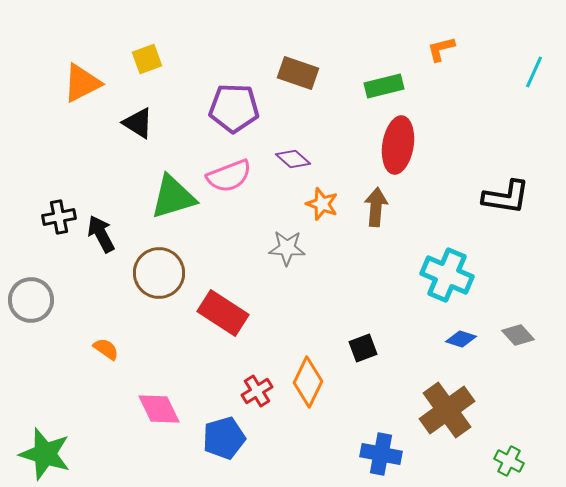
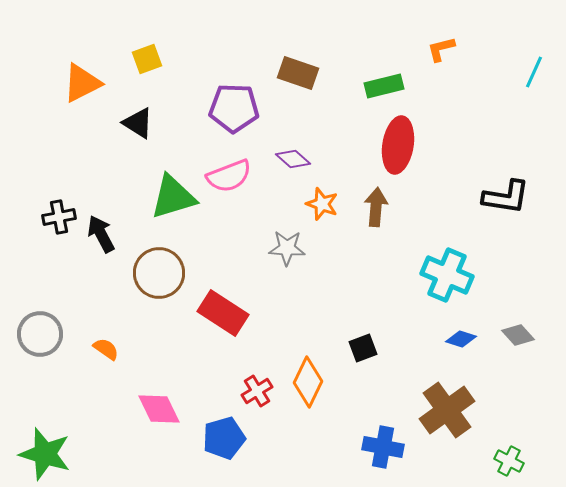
gray circle: moved 9 px right, 34 px down
blue cross: moved 2 px right, 7 px up
